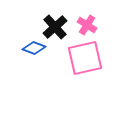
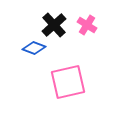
black cross: moved 1 px left, 2 px up
pink square: moved 17 px left, 24 px down
